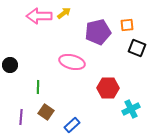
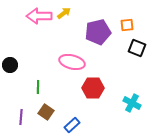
red hexagon: moved 15 px left
cyan cross: moved 1 px right, 6 px up; rotated 36 degrees counterclockwise
